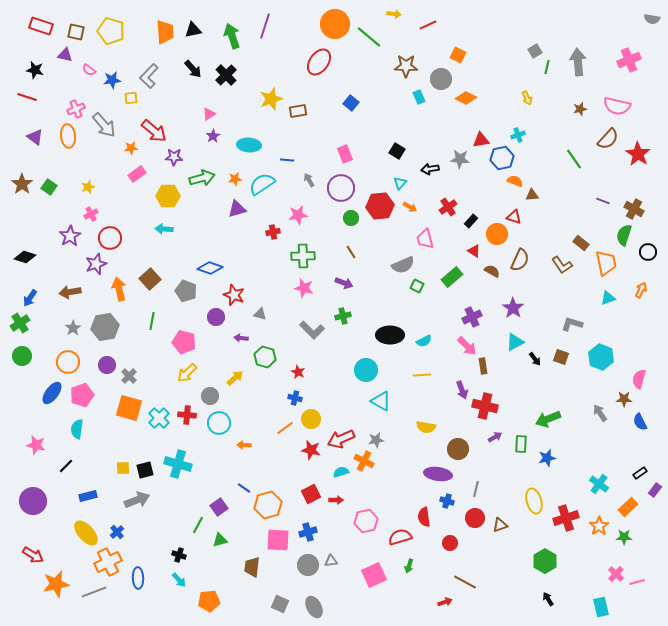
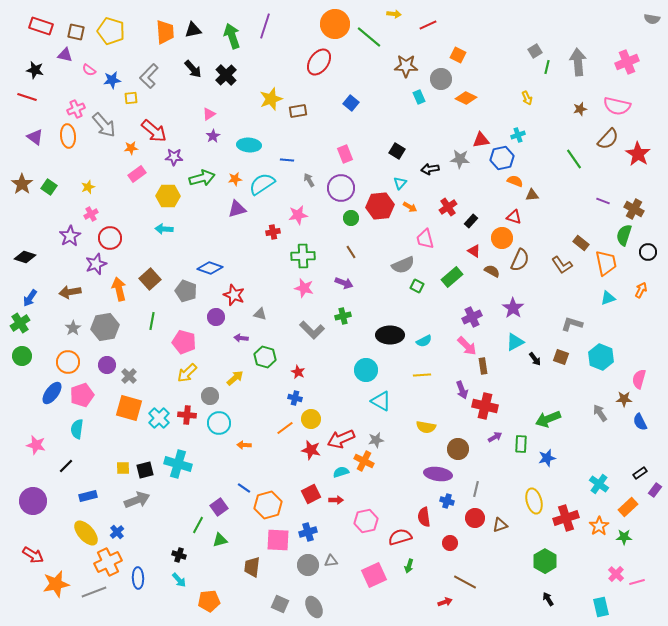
pink cross at (629, 60): moved 2 px left, 2 px down
orange circle at (497, 234): moved 5 px right, 4 px down
